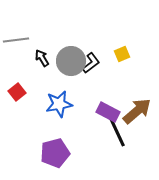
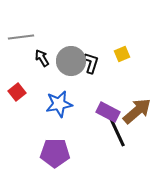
gray line: moved 5 px right, 3 px up
black L-shape: rotated 35 degrees counterclockwise
purple pentagon: rotated 16 degrees clockwise
